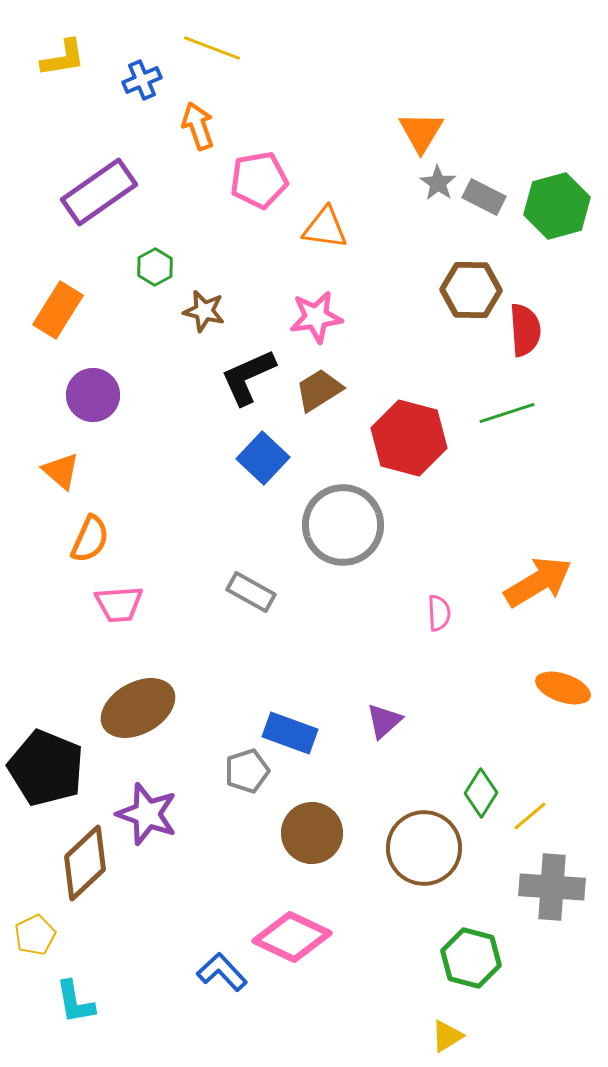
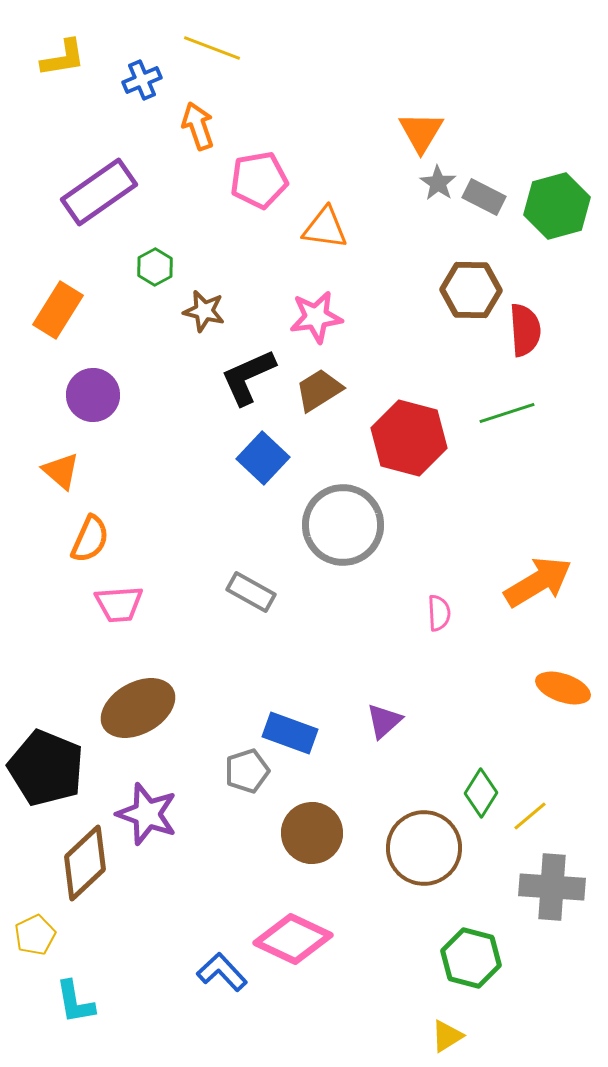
pink diamond at (292, 937): moved 1 px right, 2 px down
